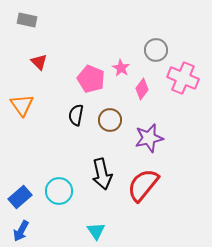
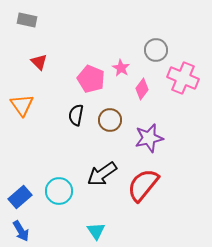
black arrow: rotated 68 degrees clockwise
blue arrow: rotated 60 degrees counterclockwise
